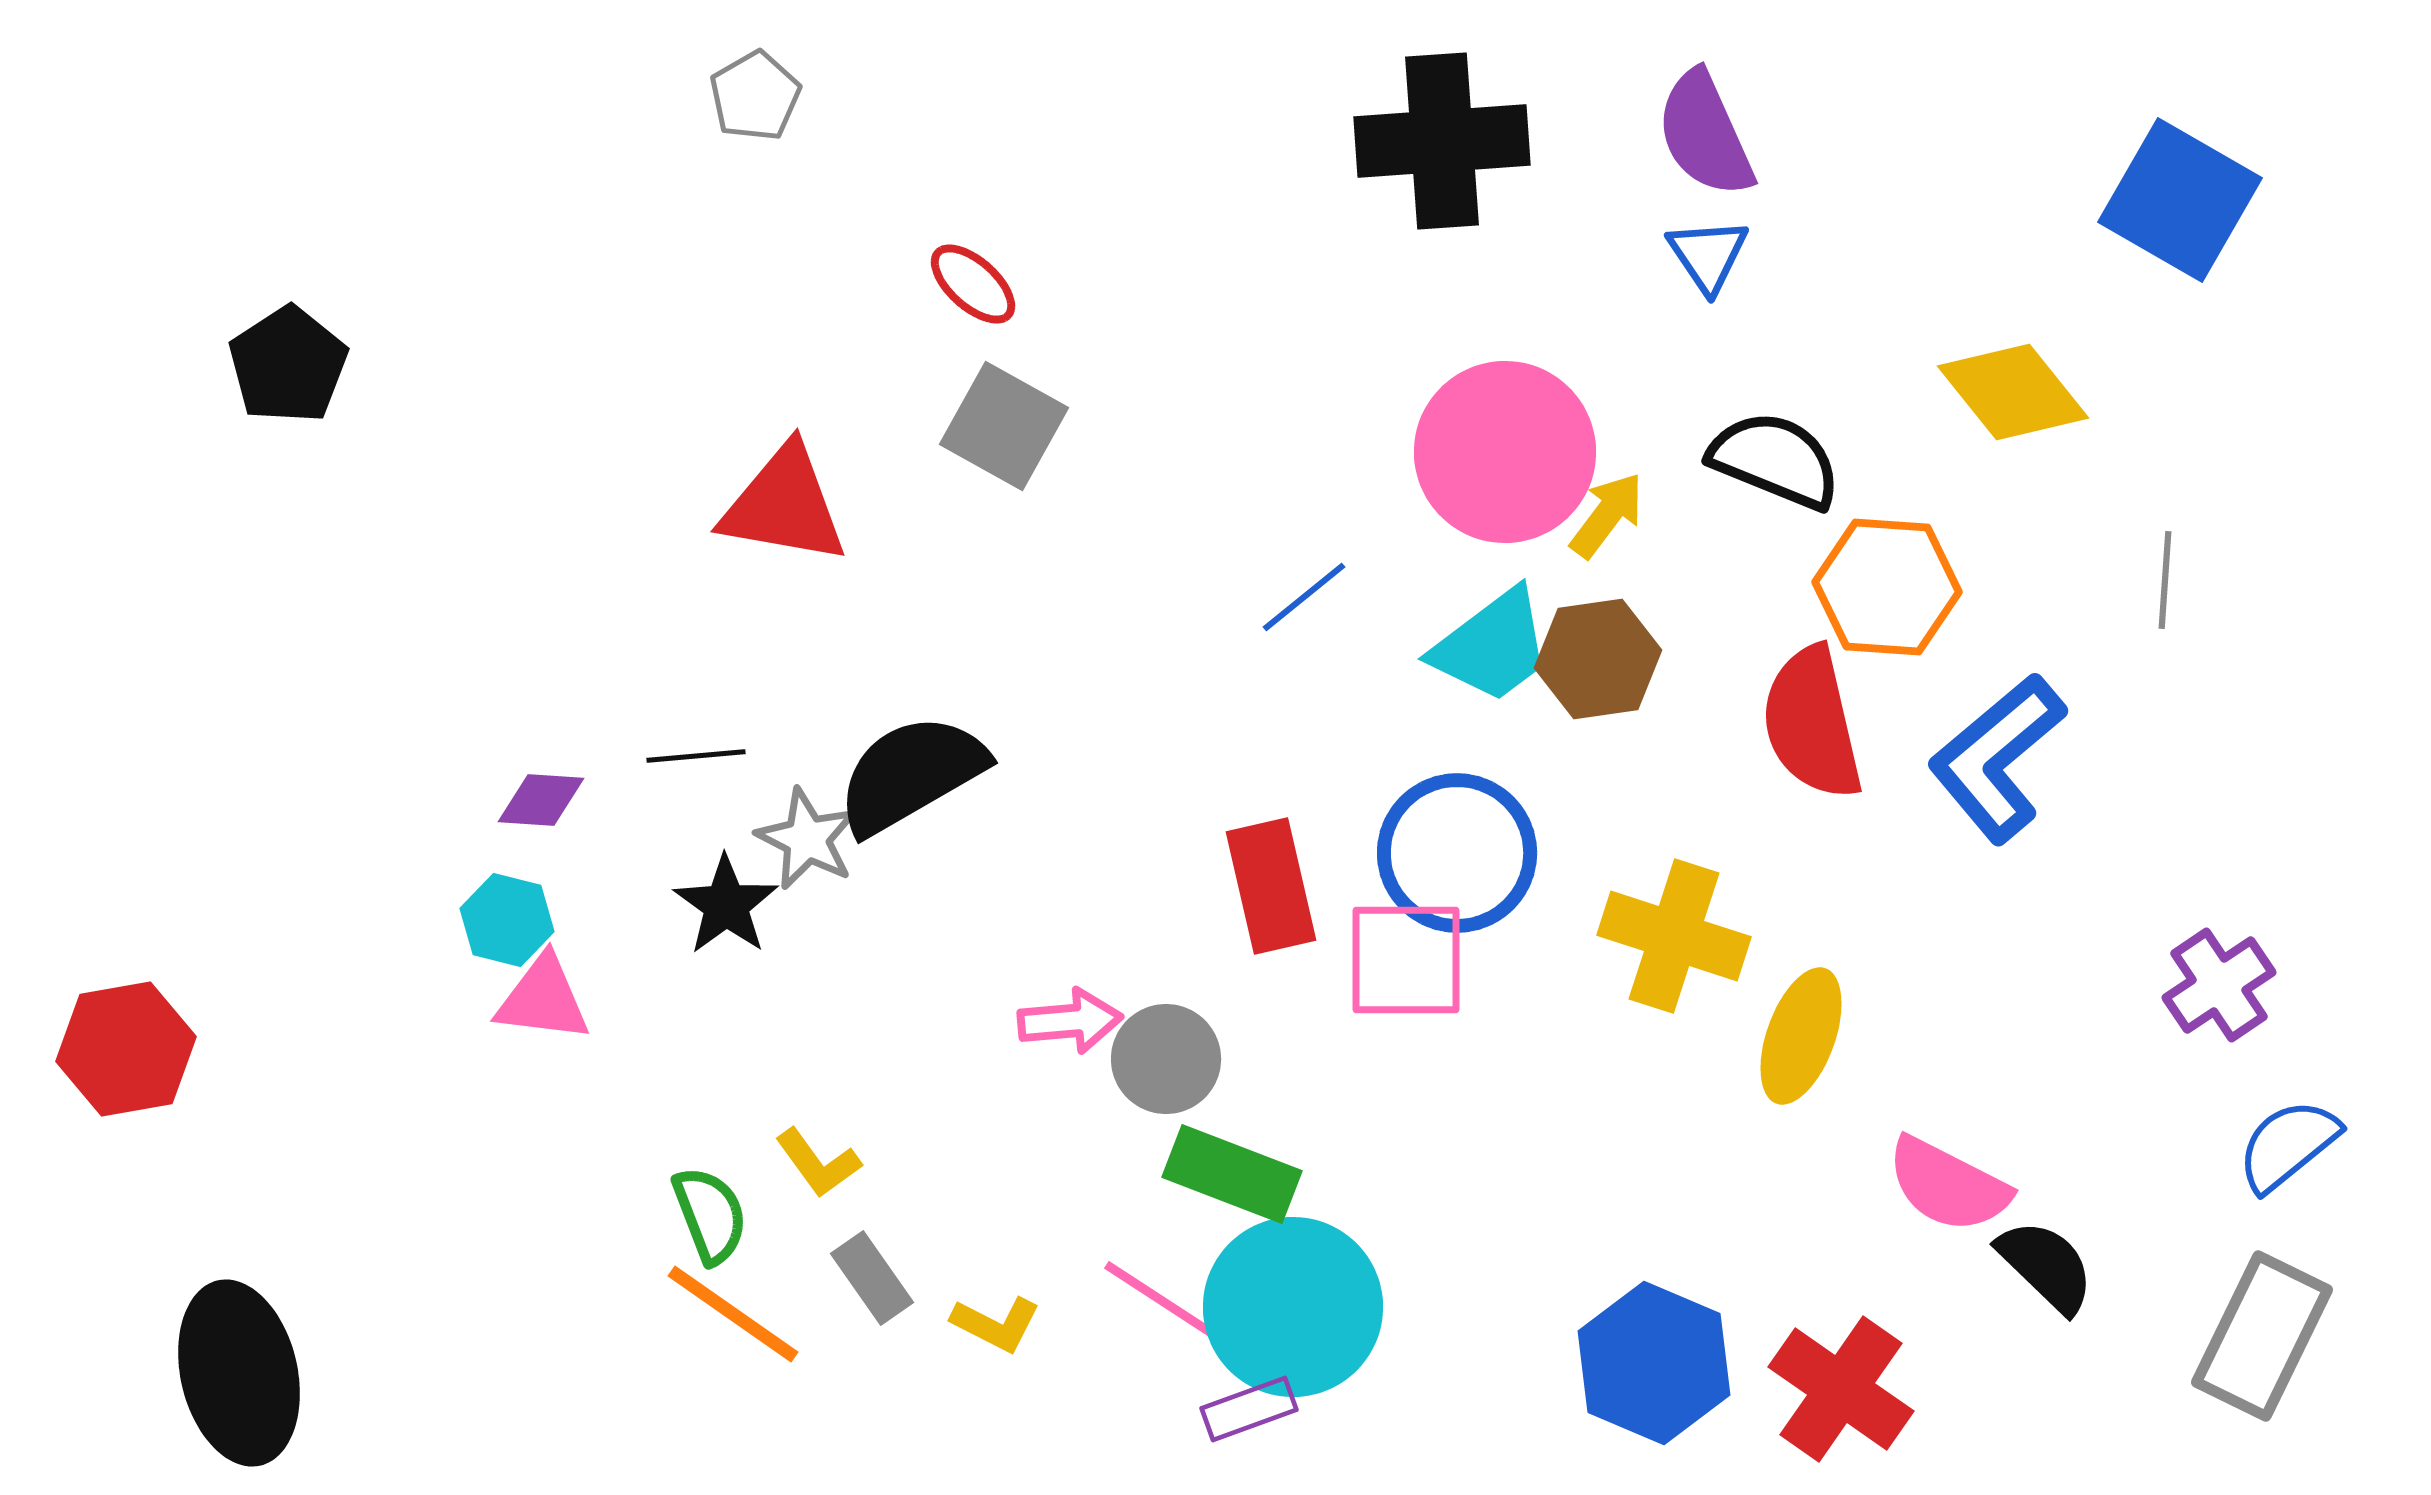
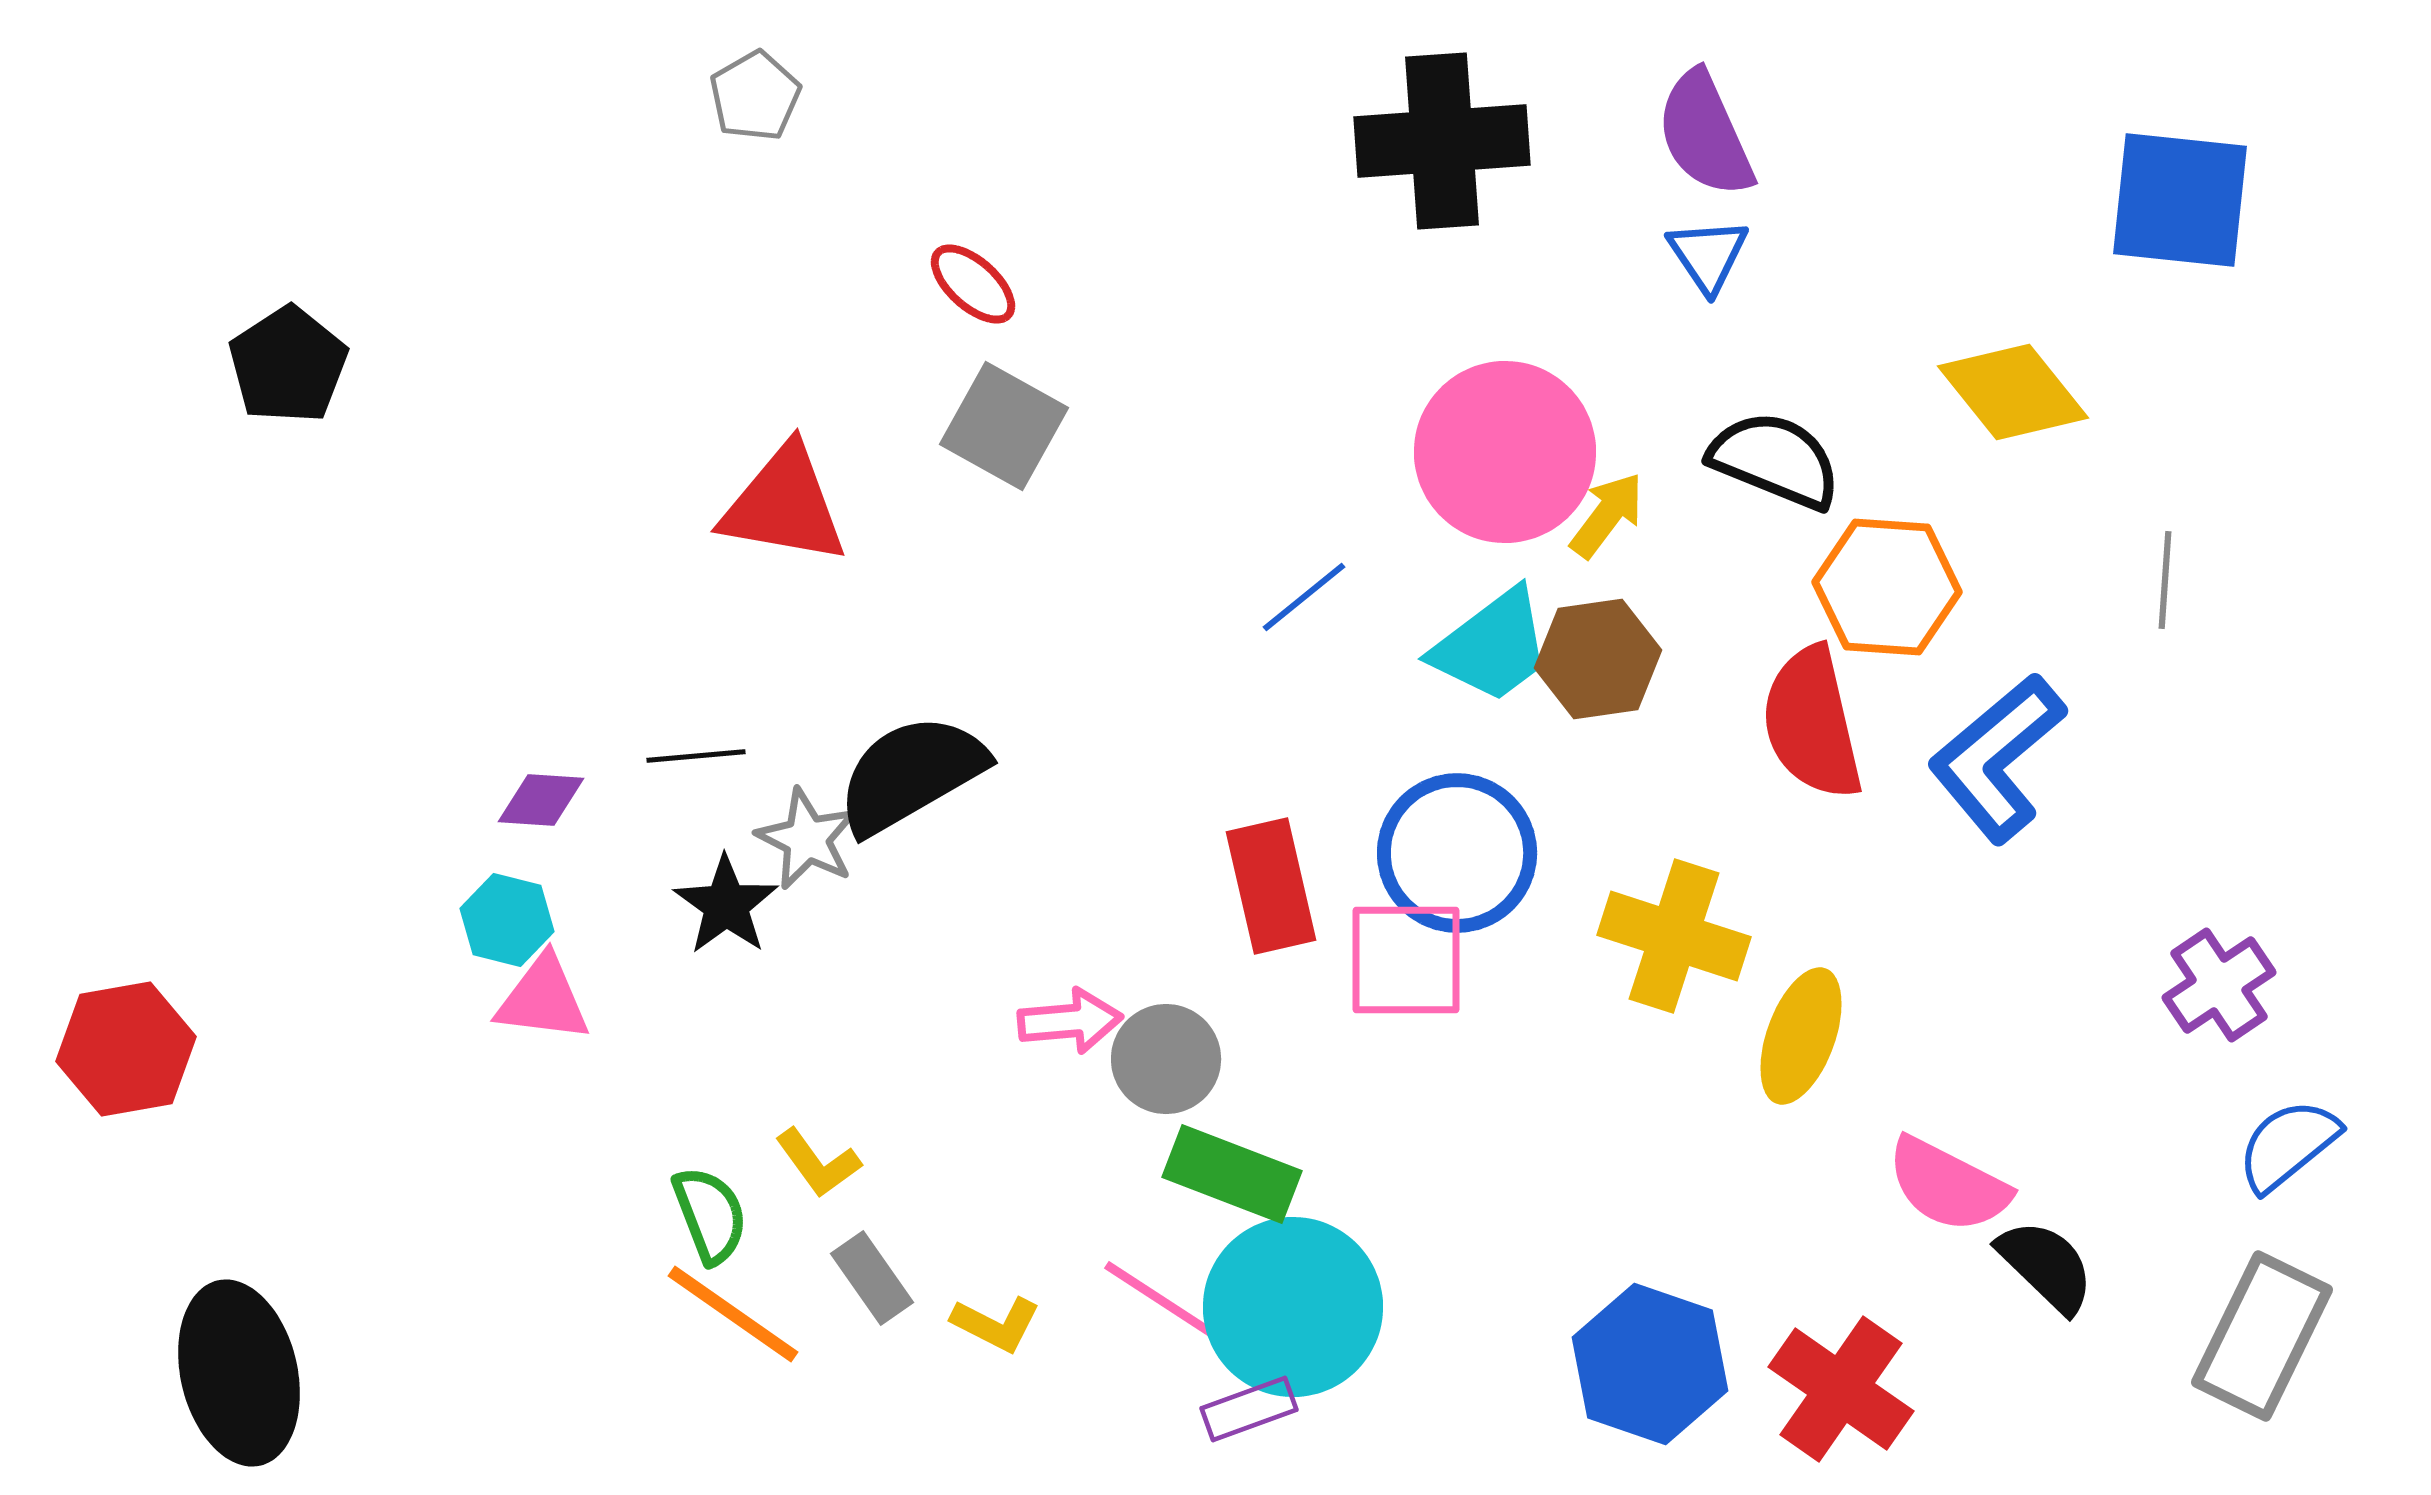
blue square at (2180, 200): rotated 24 degrees counterclockwise
blue hexagon at (1654, 1363): moved 4 px left, 1 px down; rotated 4 degrees counterclockwise
